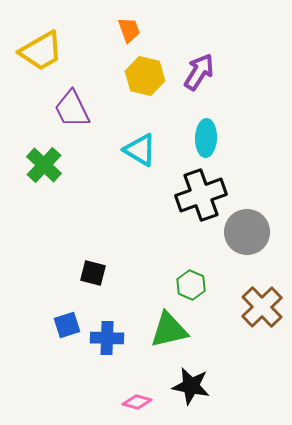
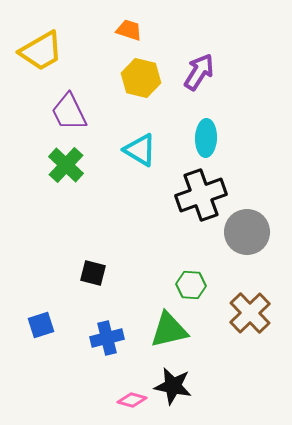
orange trapezoid: rotated 52 degrees counterclockwise
yellow hexagon: moved 4 px left, 2 px down
purple trapezoid: moved 3 px left, 3 px down
green cross: moved 22 px right
green hexagon: rotated 20 degrees counterclockwise
brown cross: moved 12 px left, 6 px down
blue square: moved 26 px left
blue cross: rotated 16 degrees counterclockwise
black star: moved 18 px left
pink diamond: moved 5 px left, 2 px up
